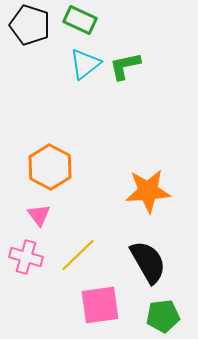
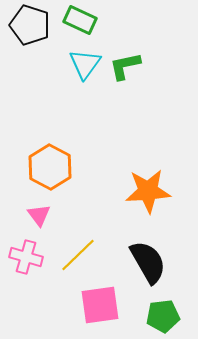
cyan triangle: rotated 16 degrees counterclockwise
